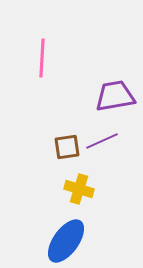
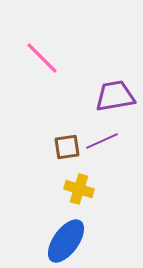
pink line: rotated 48 degrees counterclockwise
